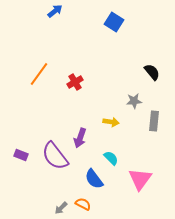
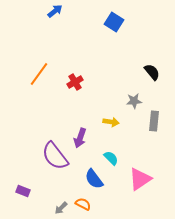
purple rectangle: moved 2 px right, 36 px down
pink triangle: rotated 20 degrees clockwise
